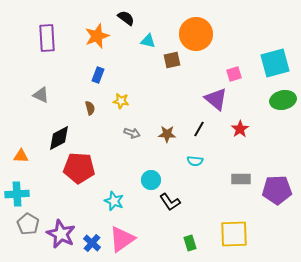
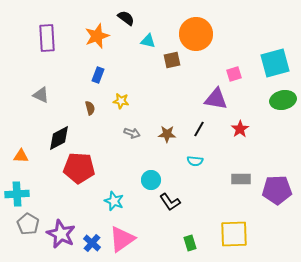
purple triangle: rotated 30 degrees counterclockwise
